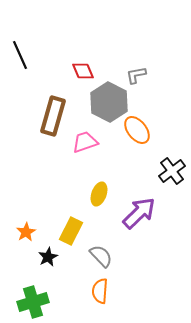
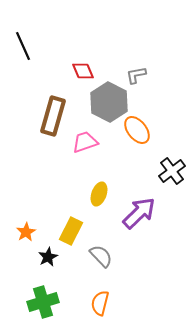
black line: moved 3 px right, 9 px up
orange semicircle: moved 12 px down; rotated 10 degrees clockwise
green cross: moved 10 px right
